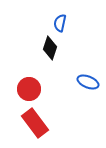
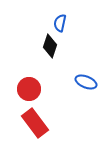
black diamond: moved 2 px up
blue ellipse: moved 2 px left
